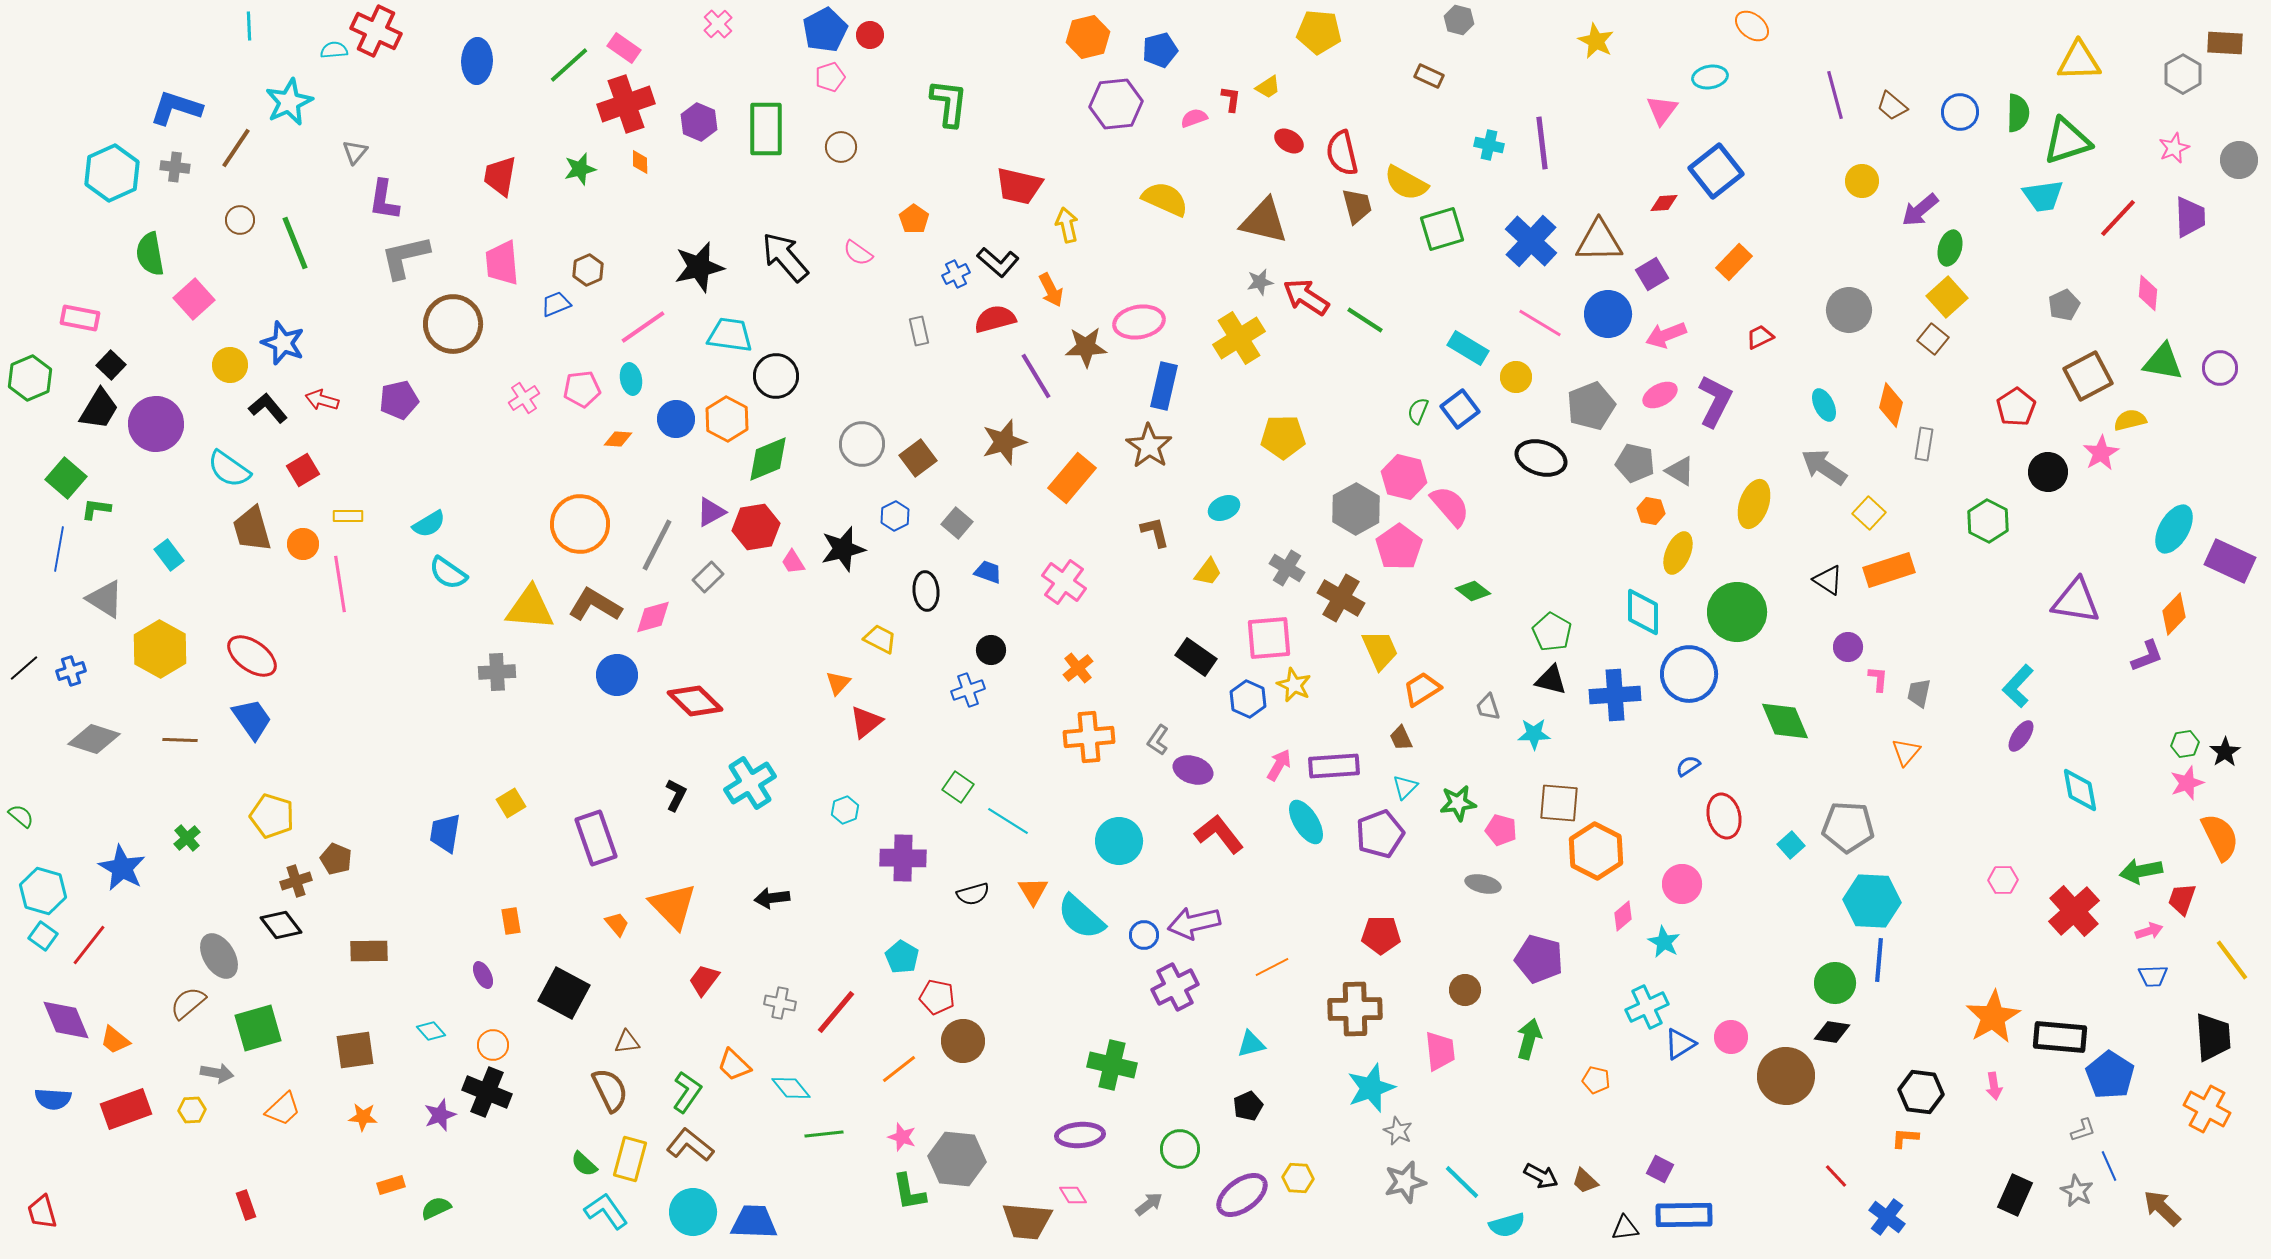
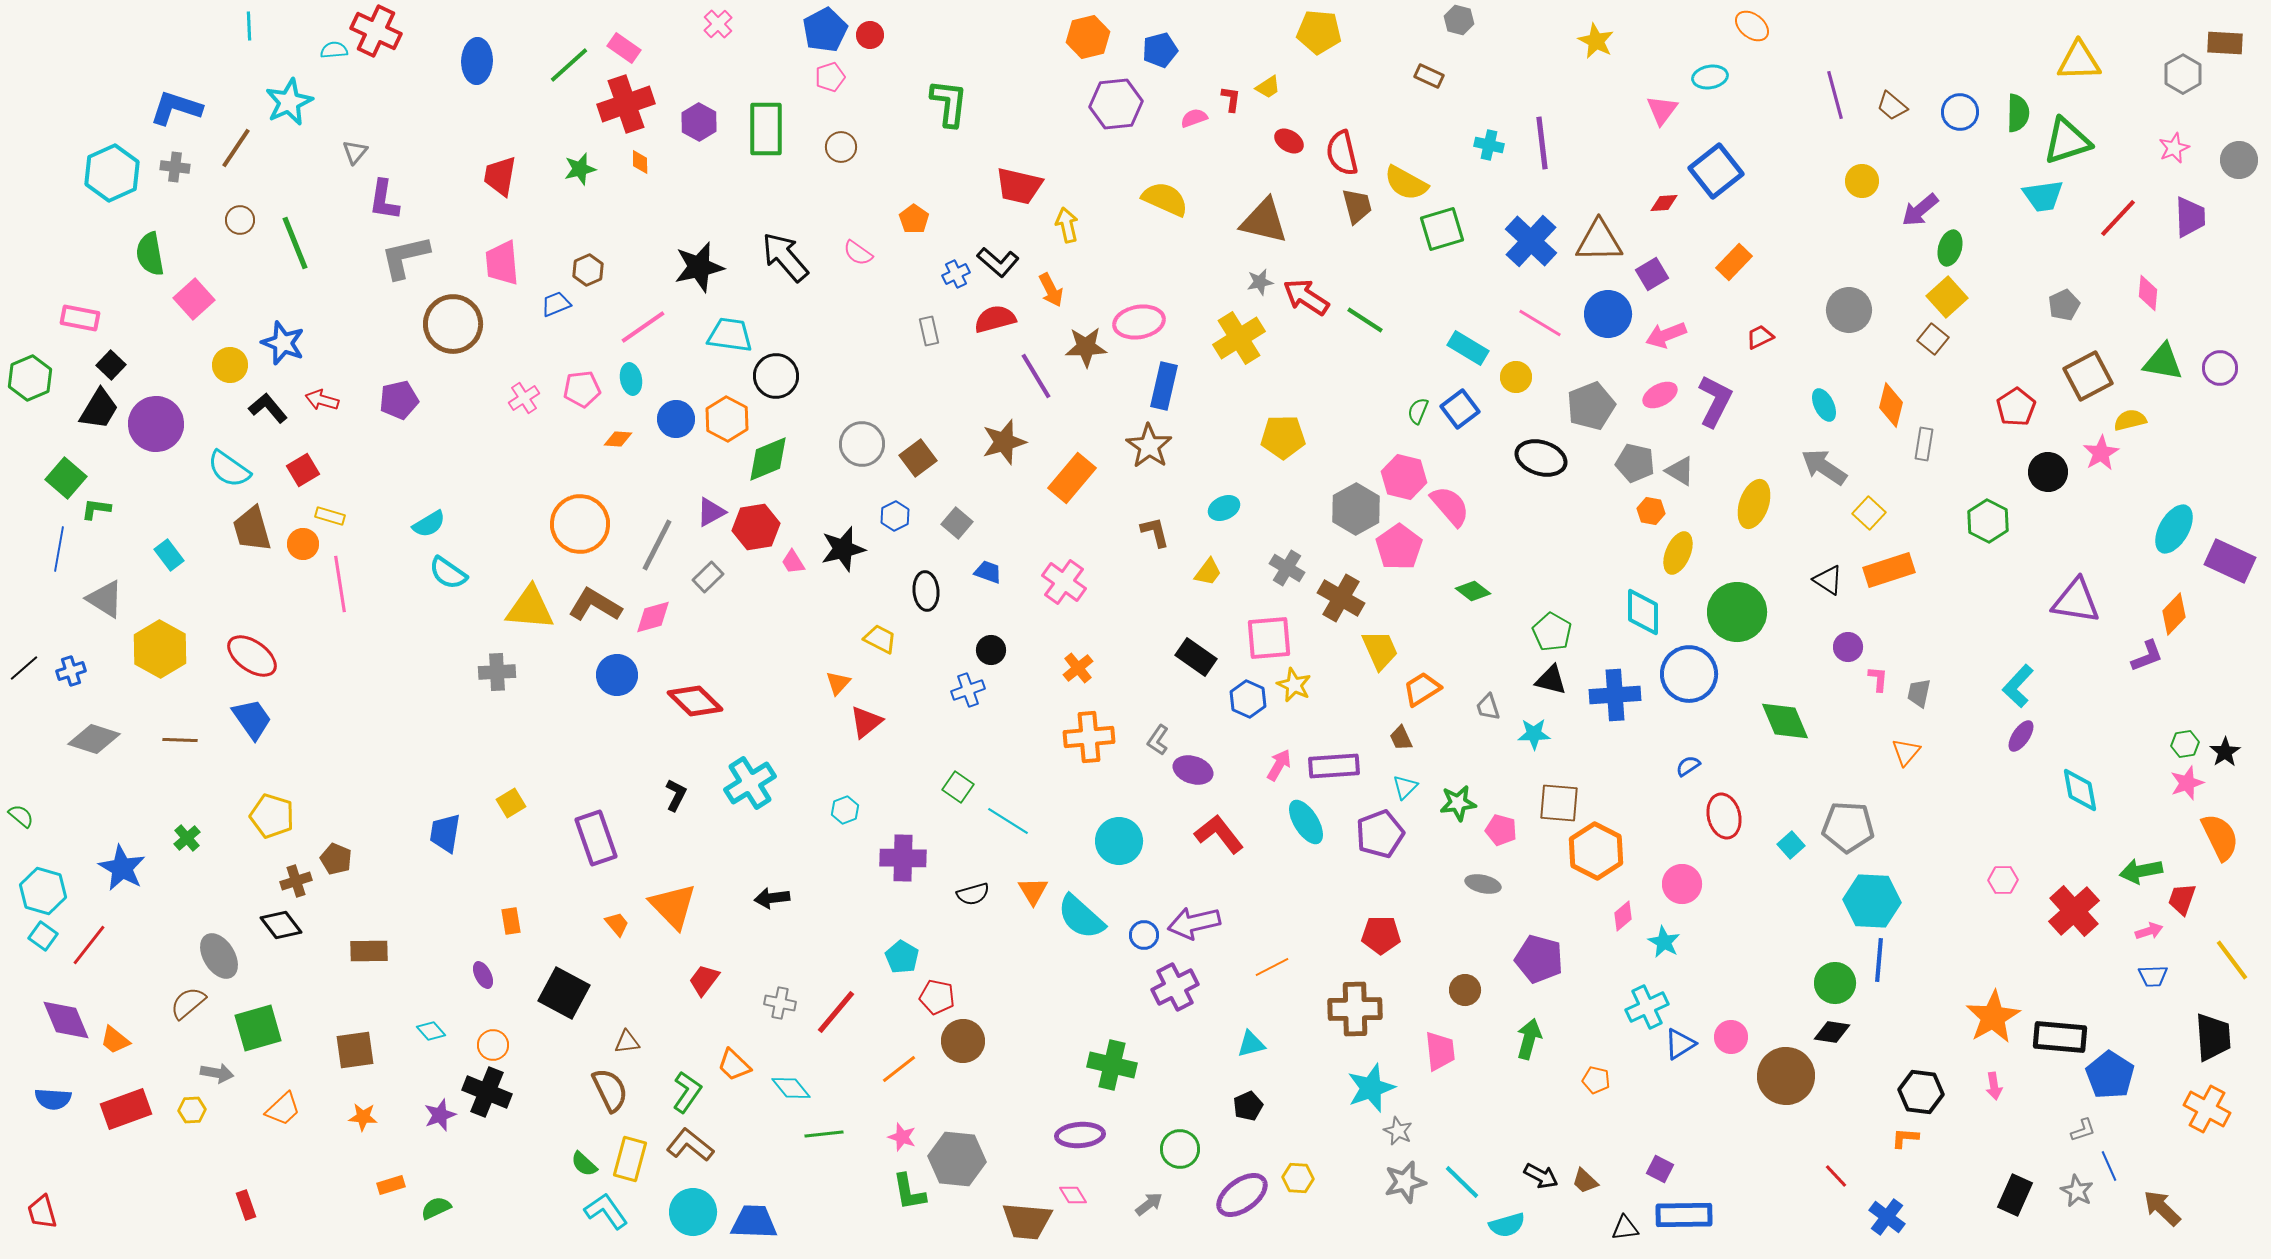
purple hexagon at (699, 122): rotated 6 degrees clockwise
gray rectangle at (919, 331): moved 10 px right
yellow rectangle at (348, 516): moved 18 px left; rotated 16 degrees clockwise
